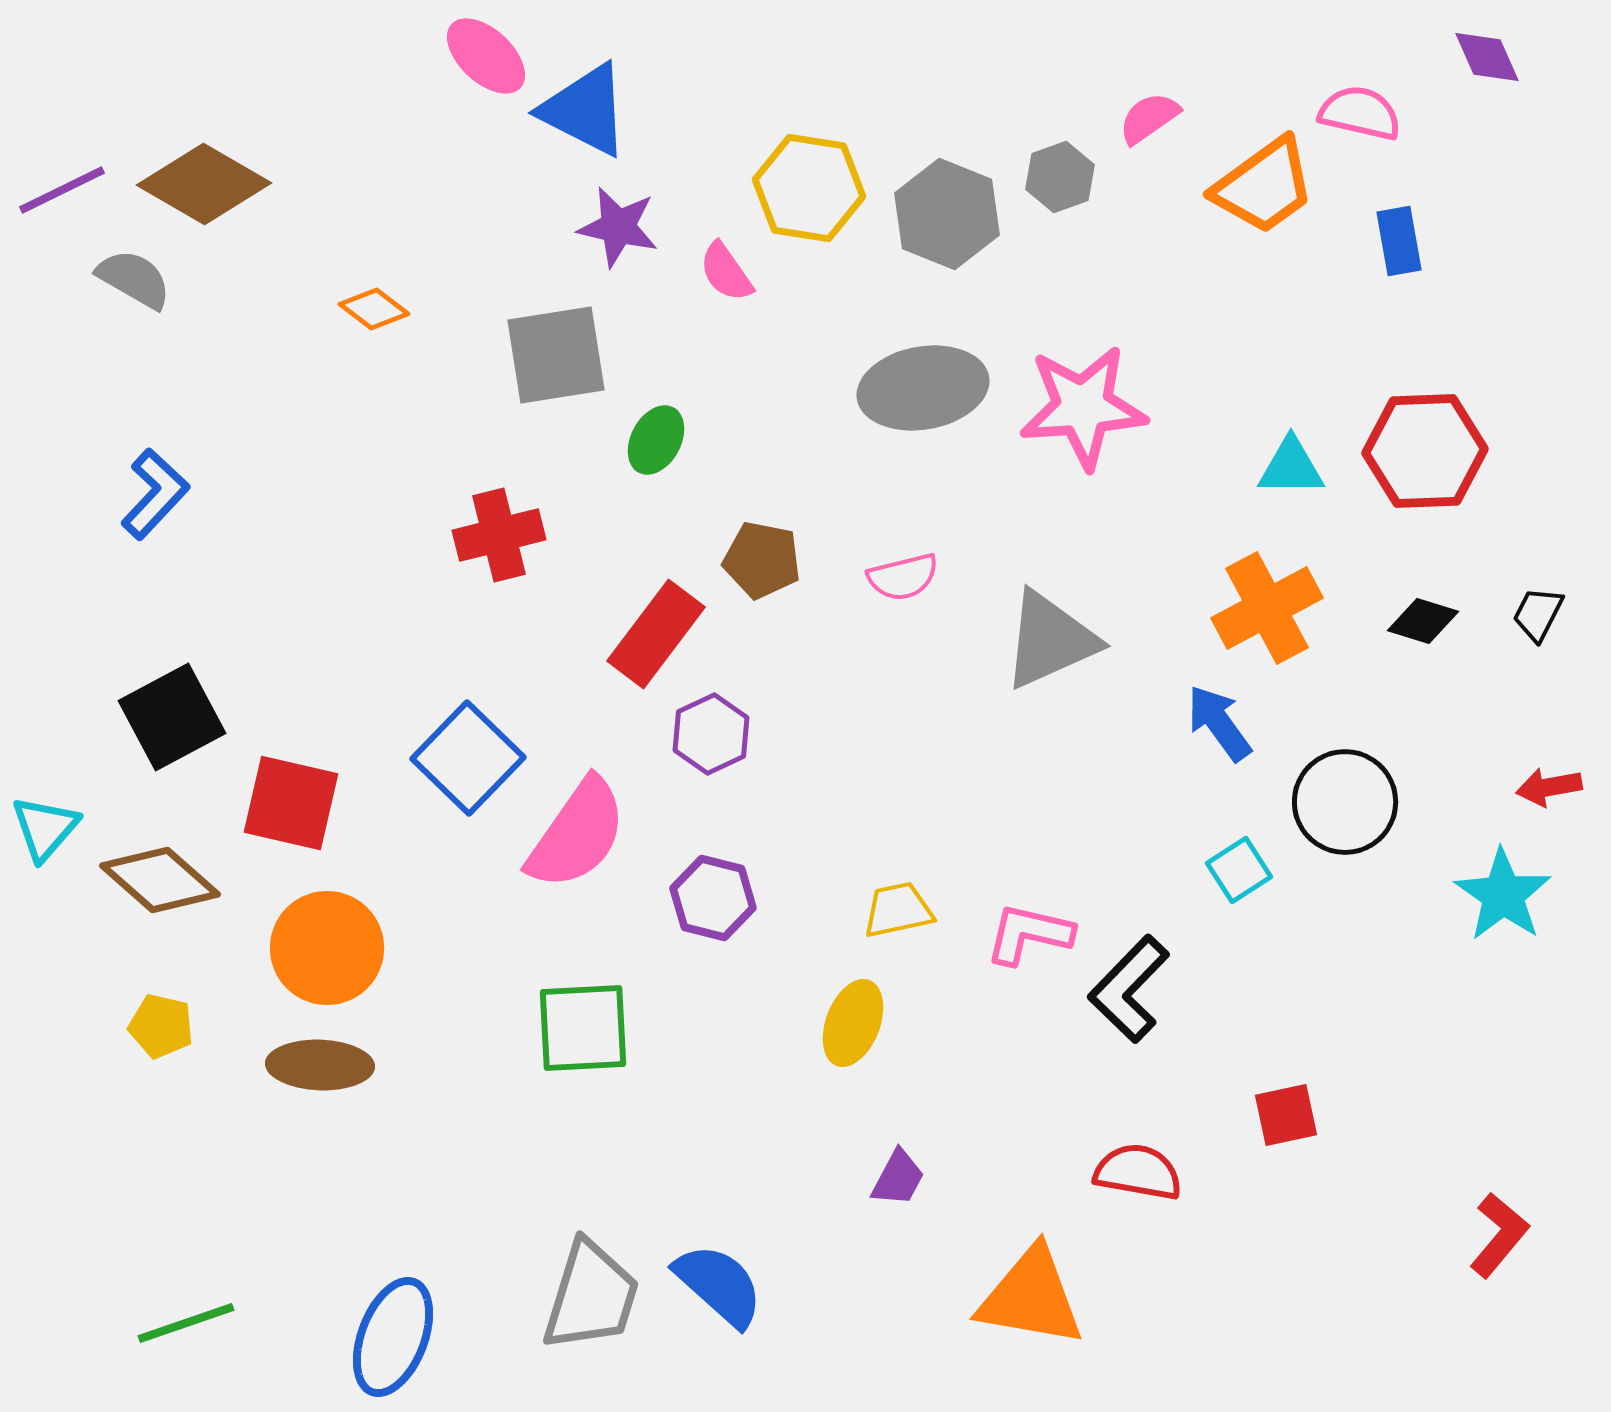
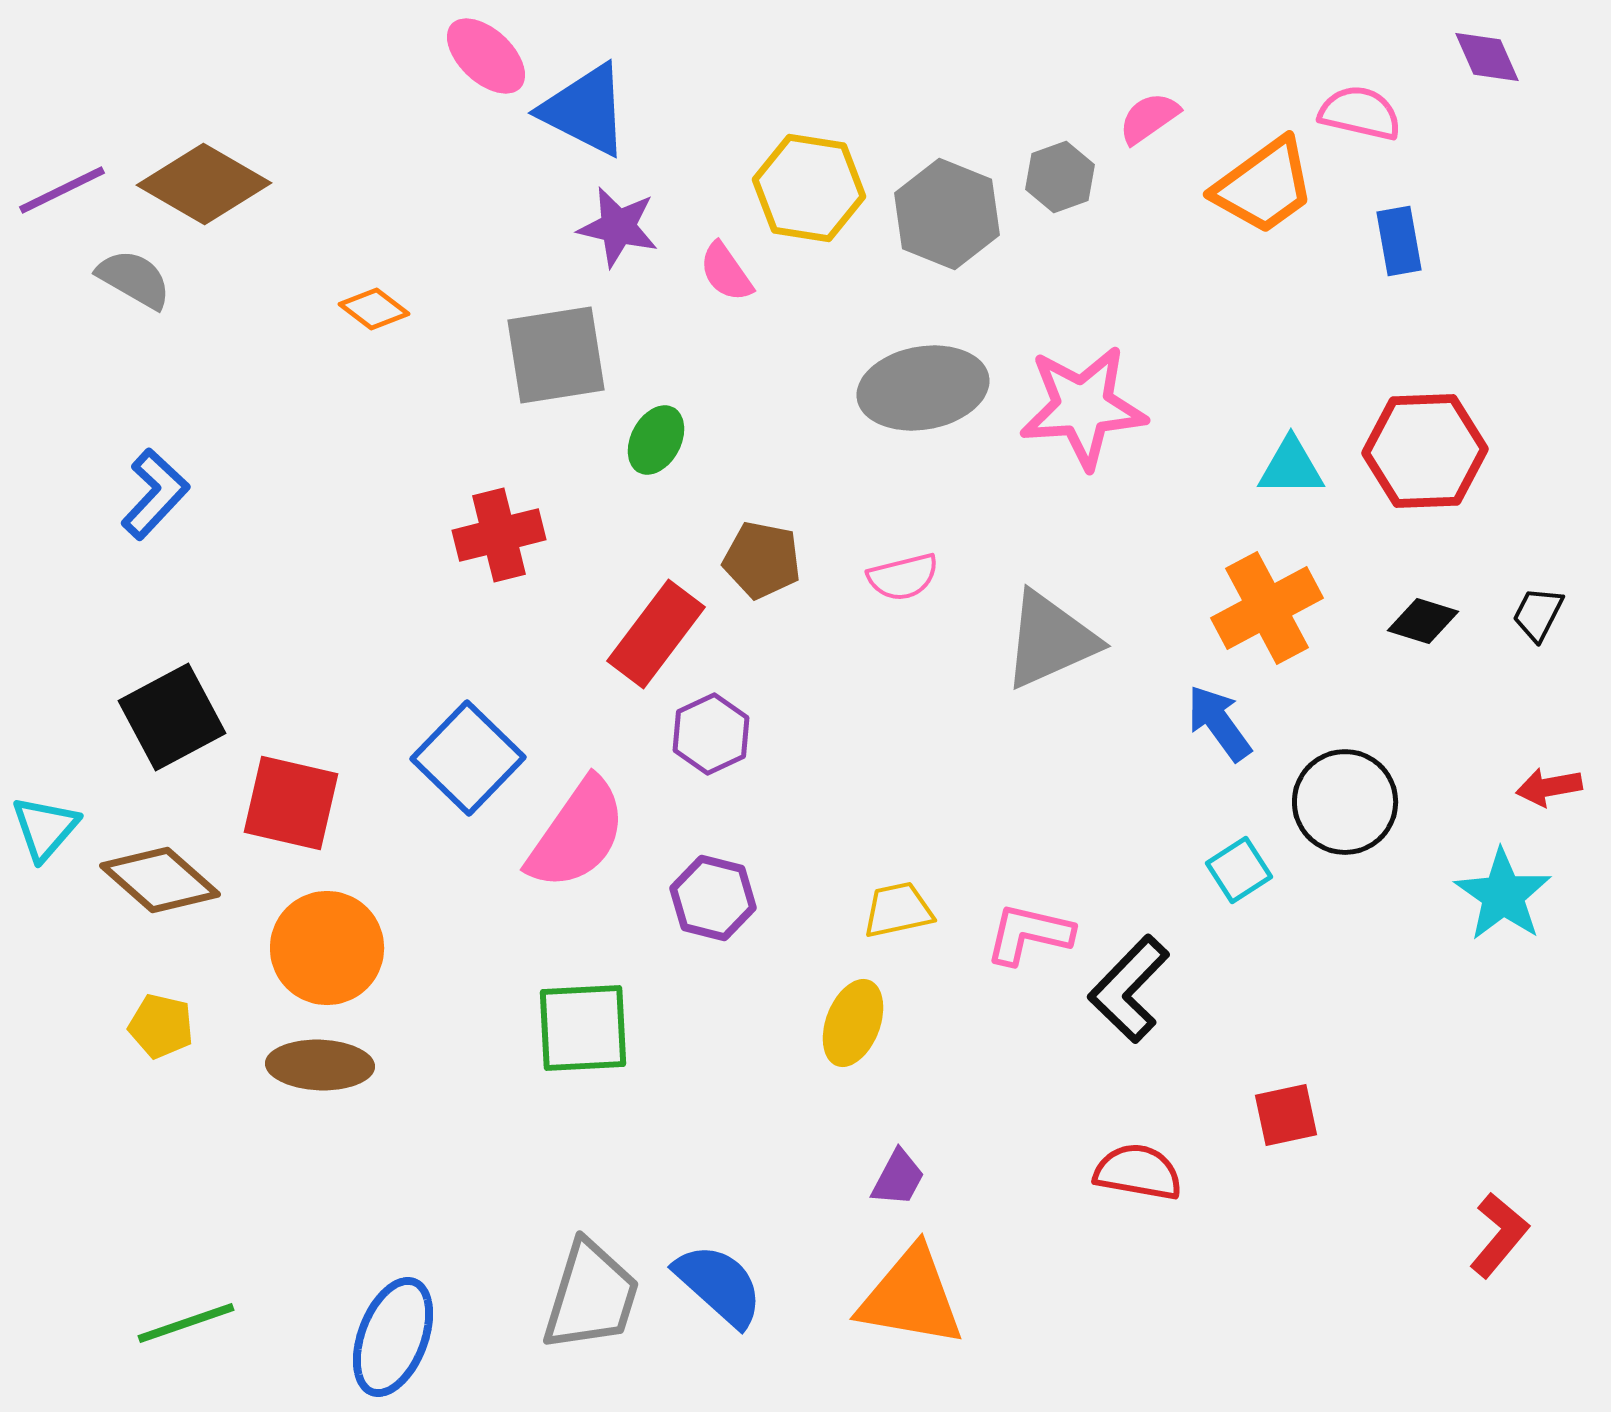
orange triangle at (1031, 1297): moved 120 px left
